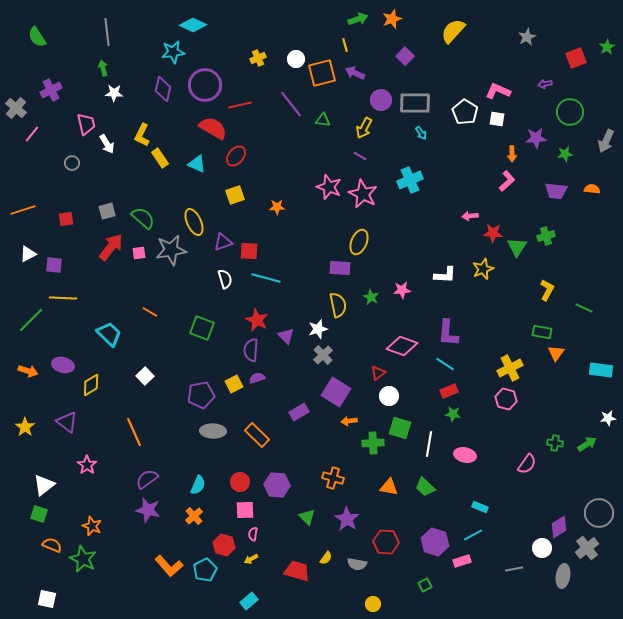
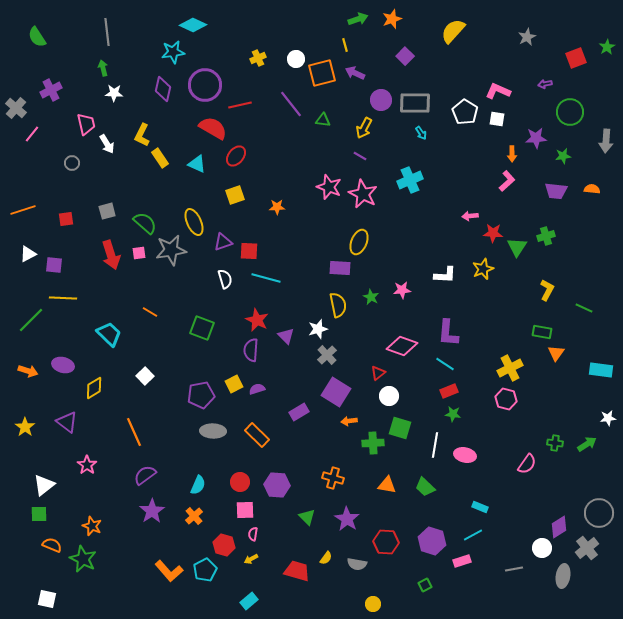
gray arrow at (606, 141): rotated 20 degrees counterclockwise
green star at (565, 154): moved 2 px left, 2 px down
green semicircle at (143, 218): moved 2 px right, 5 px down
red arrow at (111, 247): moved 8 px down; rotated 124 degrees clockwise
gray cross at (323, 355): moved 4 px right
purple semicircle at (257, 378): moved 11 px down
yellow diamond at (91, 385): moved 3 px right, 3 px down
white line at (429, 444): moved 6 px right, 1 px down
purple semicircle at (147, 479): moved 2 px left, 4 px up
orange triangle at (389, 487): moved 2 px left, 2 px up
purple star at (148, 510): moved 4 px right, 1 px down; rotated 25 degrees clockwise
green square at (39, 514): rotated 18 degrees counterclockwise
purple hexagon at (435, 542): moved 3 px left, 1 px up
orange L-shape at (169, 566): moved 5 px down
